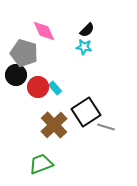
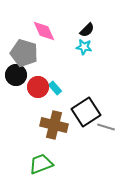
brown cross: rotated 32 degrees counterclockwise
